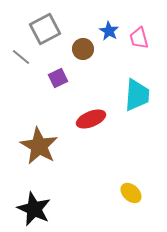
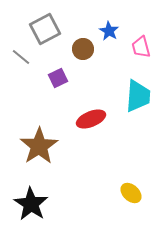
pink trapezoid: moved 2 px right, 9 px down
cyan trapezoid: moved 1 px right, 1 px down
brown star: rotated 9 degrees clockwise
black star: moved 3 px left, 5 px up; rotated 8 degrees clockwise
